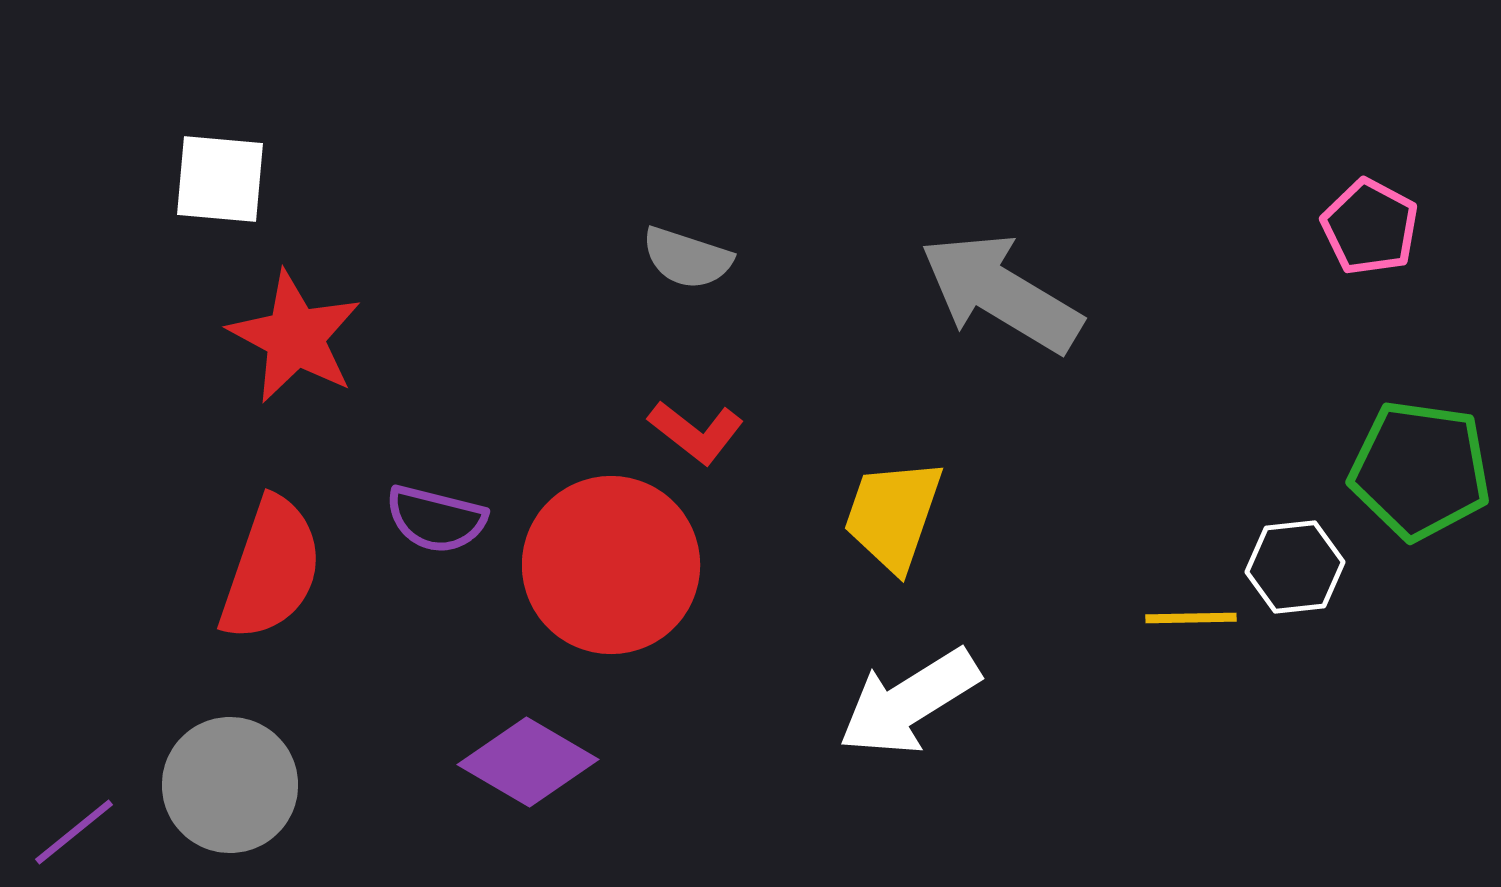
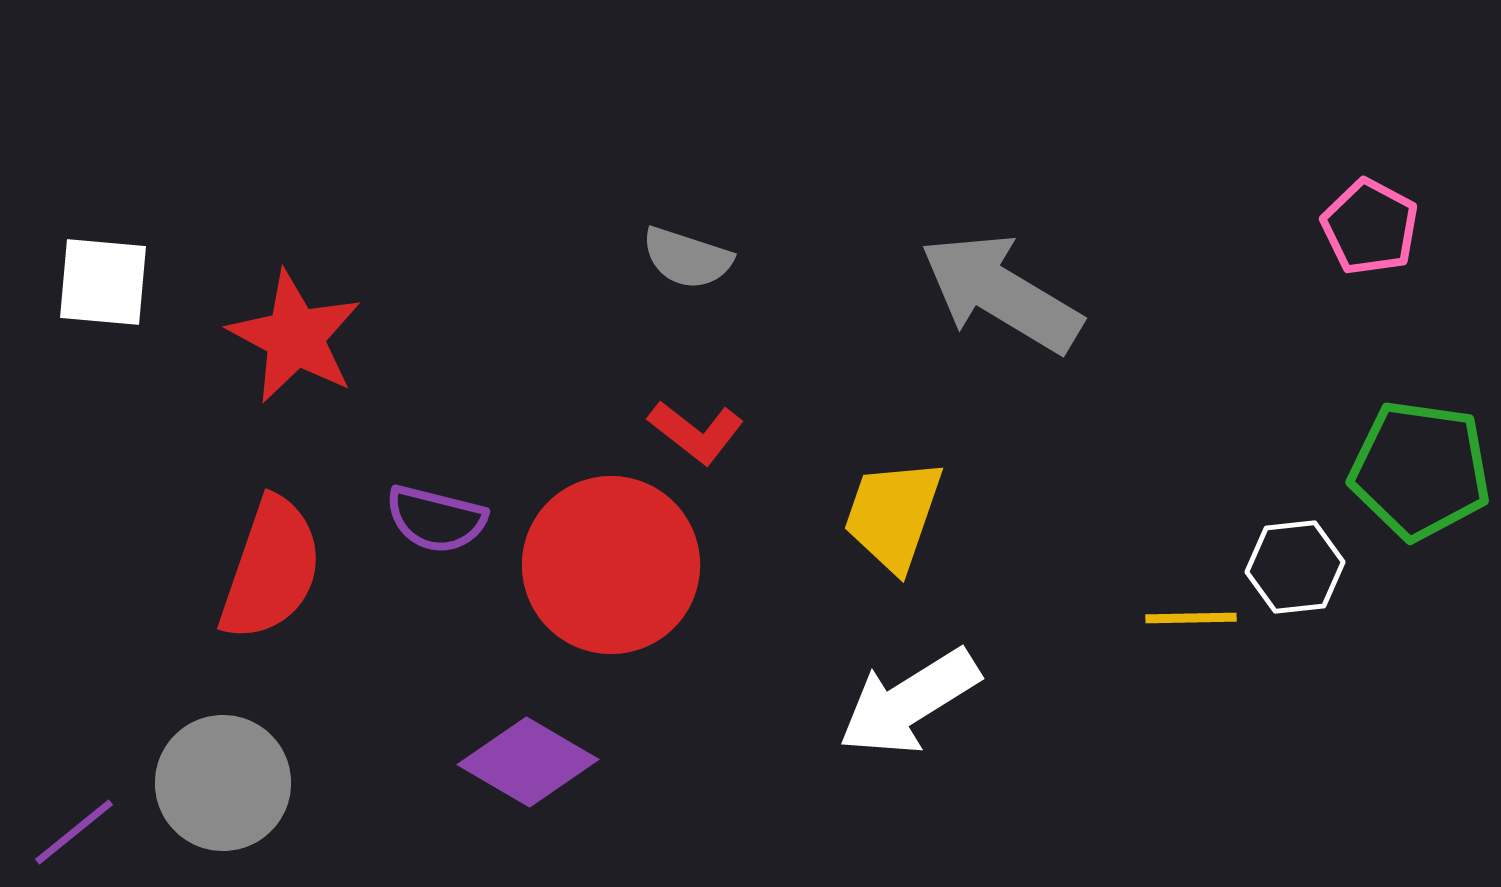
white square: moved 117 px left, 103 px down
gray circle: moved 7 px left, 2 px up
